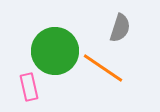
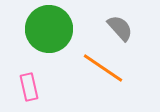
gray semicircle: rotated 60 degrees counterclockwise
green circle: moved 6 px left, 22 px up
